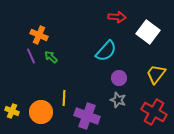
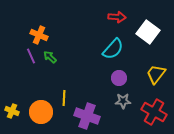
cyan semicircle: moved 7 px right, 2 px up
green arrow: moved 1 px left
gray star: moved 5 px right, 1 px down; rotated 21 degrees counterclockwise
